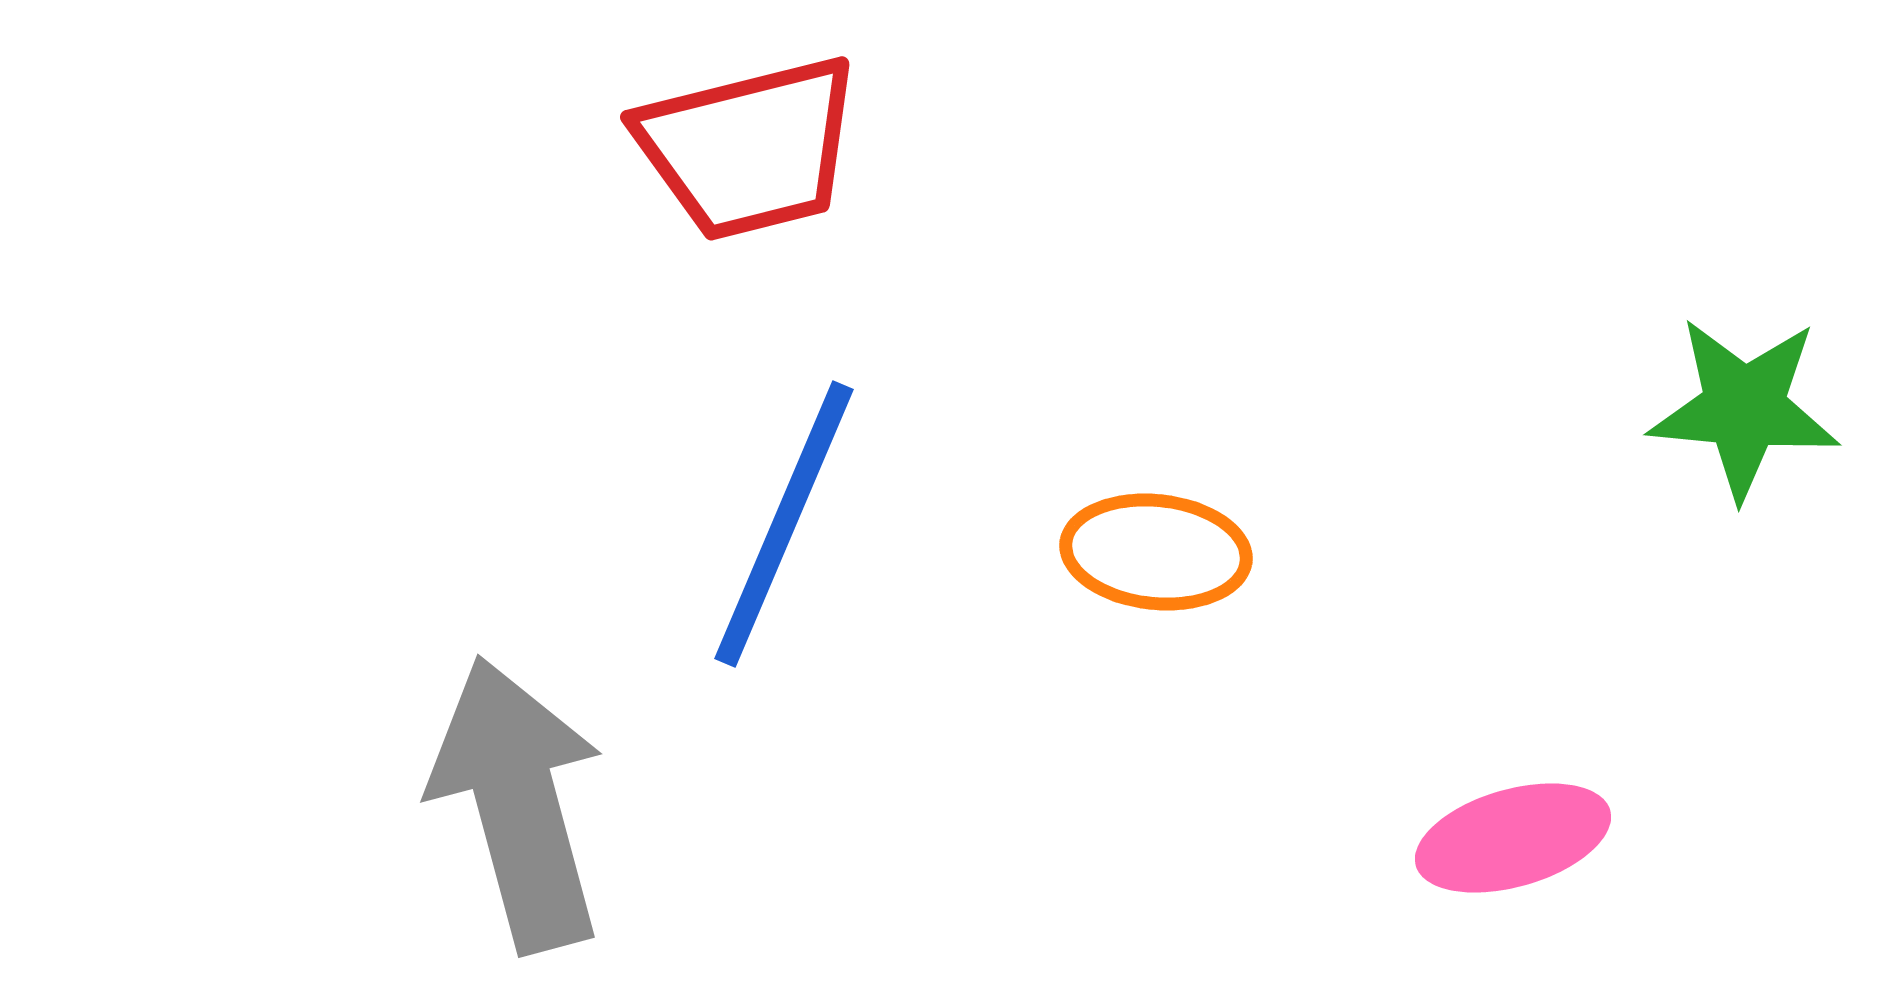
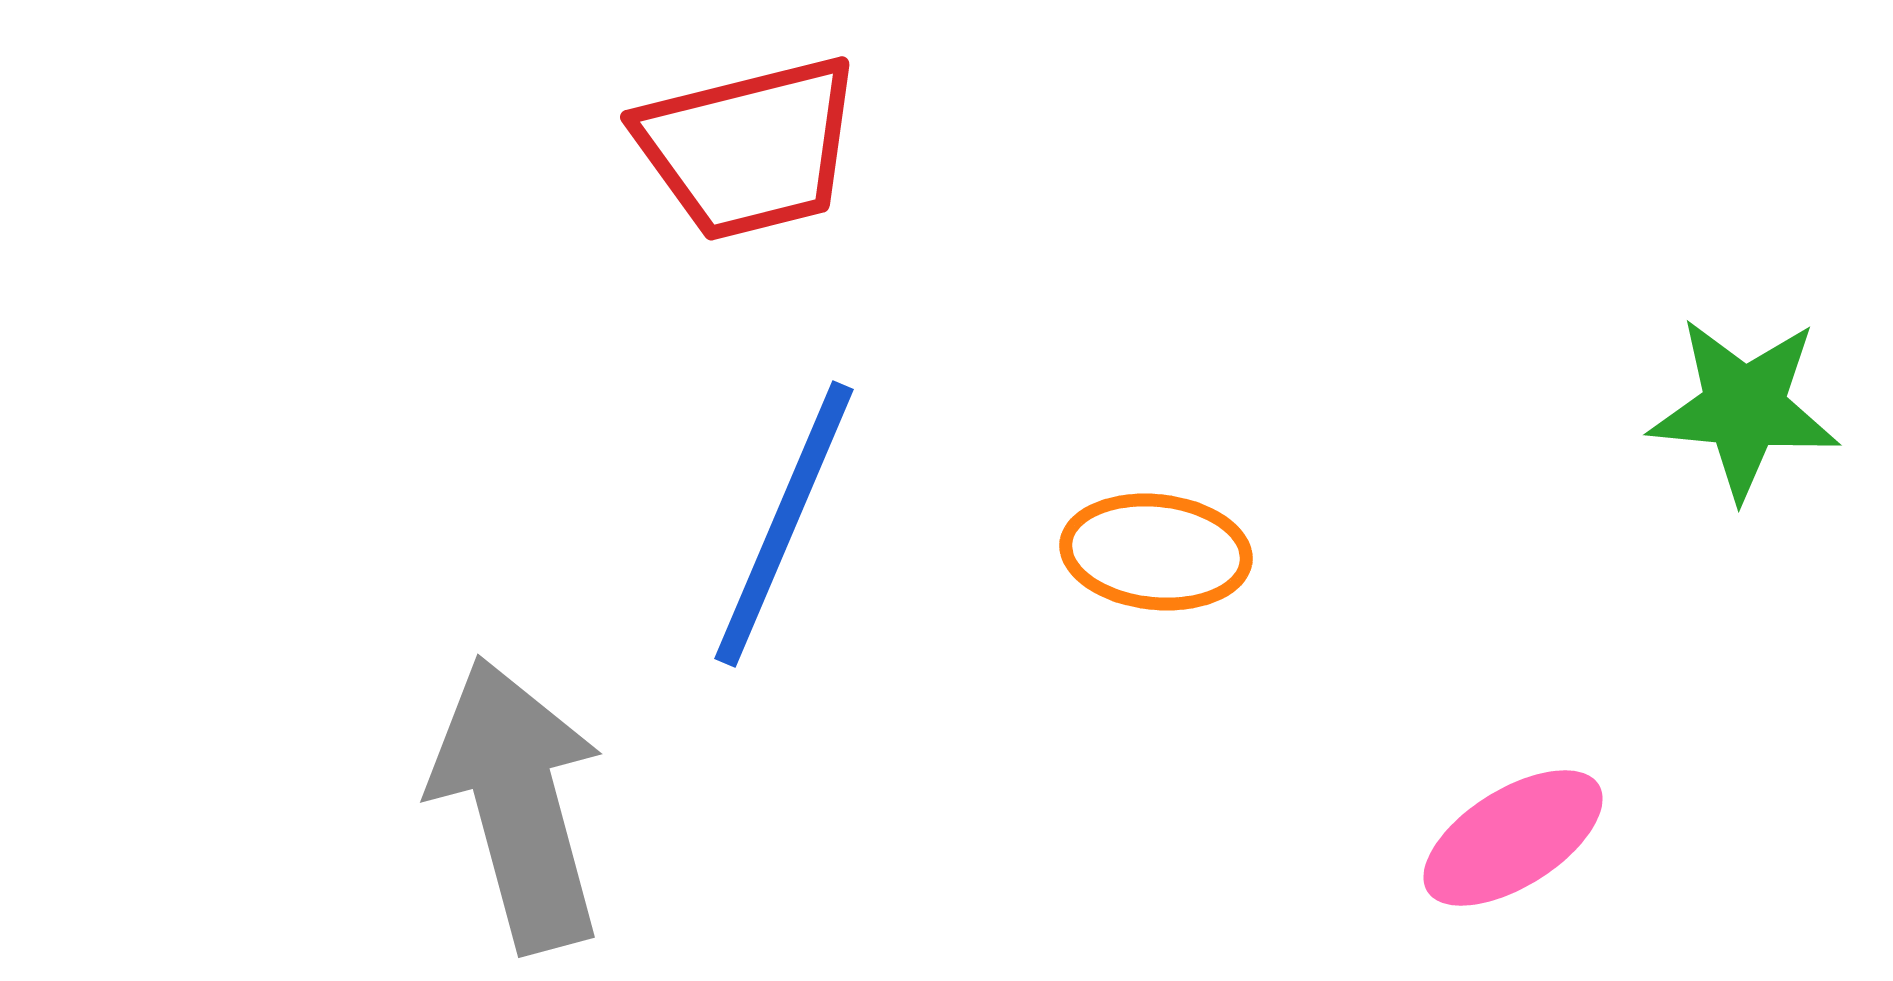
pink ellipse: rotated 16 degrees counterclockwise
